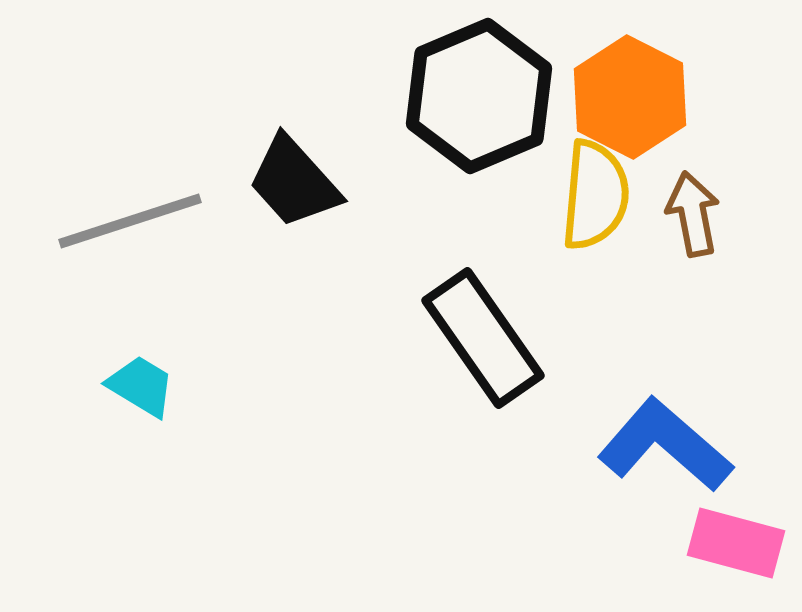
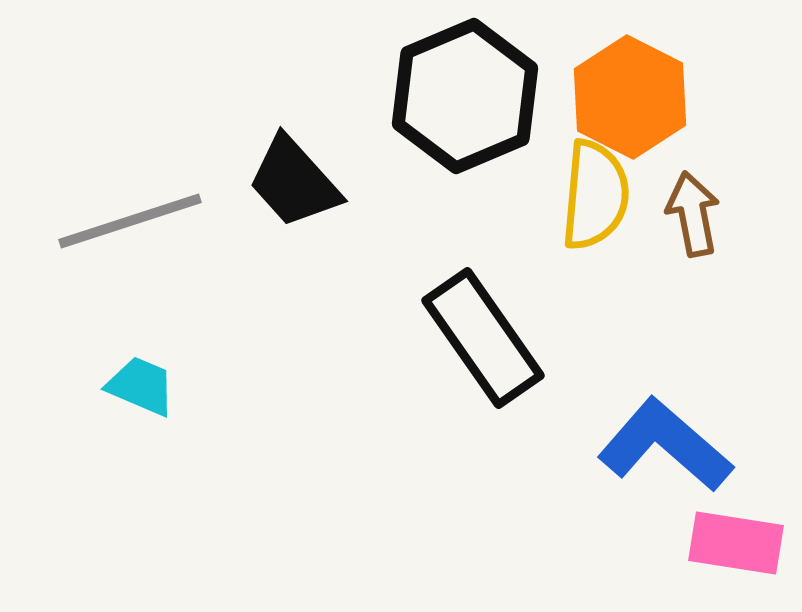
black hexagon: moved 14 px left
cyan trapezoid: rotated 8 degrees counterclockwise
pink rectangle: rotated 6 degrees counterclockwise
